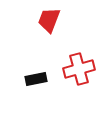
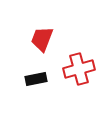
red trapezoid: moved 7 px left, 19 px down
